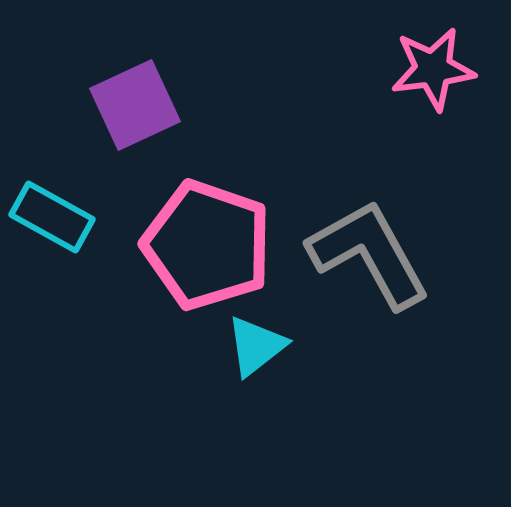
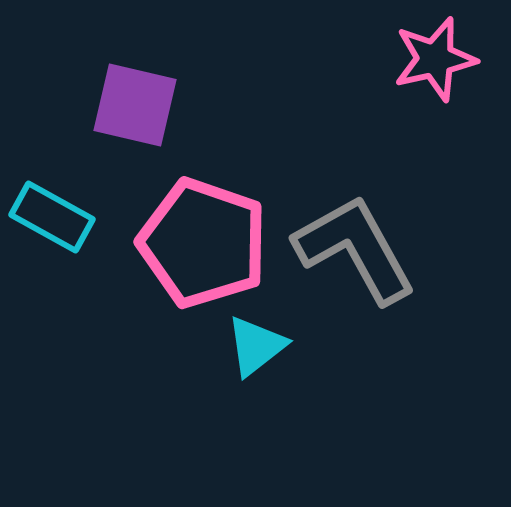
pink star: moved 2 px right, 10 px up; rotated 6 degrees counterclockwise
purple square: rotated 38 degrees clockwise
pink pentagon: moved 4 px left, 2 px up
gray L-shape: moved 14 px left, 5 px up
